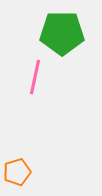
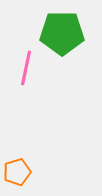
pink line: moved 9 px left, 9 px up
